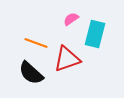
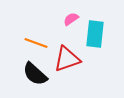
cyan rectangle: rotated 8 degrees counterclockwise
black semicircle: moved 4 px right, 1 px down
